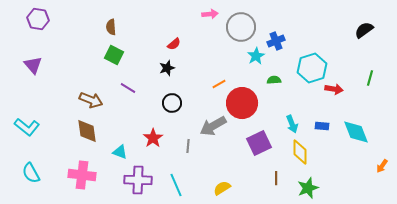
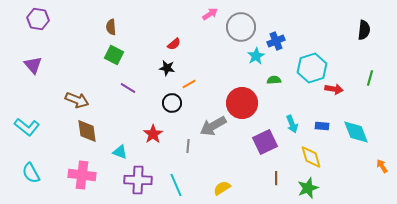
pink arrow: rotated 28 degrees counterclockwise
black semicircle: rotated 132 degrees clockwise
black star: rotated 28 degrees clockwise
orange line: moved 30 px left
brown arrow: moved 14 px left
red star: moved 4 px up
purple square: moved 6 px right, 1 px up
yellow diamond: moved 11 px right, 5 px down; rotated 15 degrees counterclockwise
orange arrow: rotated 112 degrees clockwise
